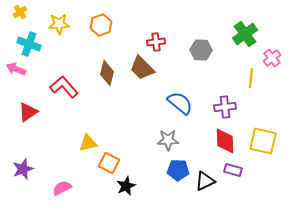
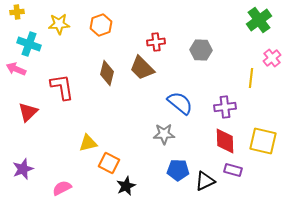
yellow cross: moved 3 px left; rotated 32 degrees clockwise
green cross: moved 14 px right, 14 px up
red L-shape: moved 2 px left; rotated 32 degrees clockwise
red triangle: rotated 10 degrees counterclockwise
gray star: moved 4 px left, 6 px up
